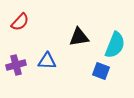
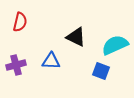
red semicircle: rotated 30 degrees counterclockwise
black triangle: moved 3 px left; rotated 35 degrees clockwise
cyan semicircle: rotated 136 degrees counterclockwise
blue triangle: moved 4 px right
